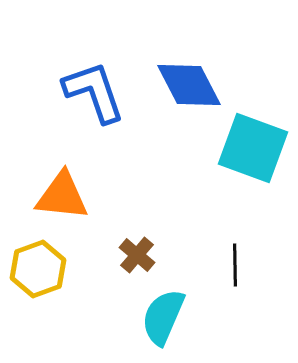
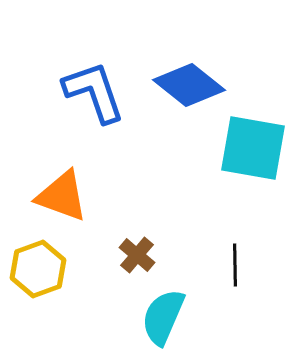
blue diamond: rotated 24 degrees counterclockwise
cyan square: rotated 10 degrees counterclockwise
orange triangle: rotated 14 degrees clockwise
